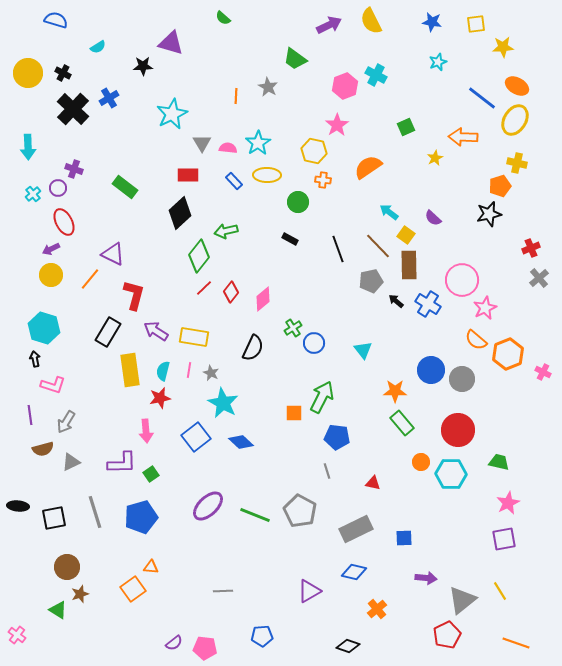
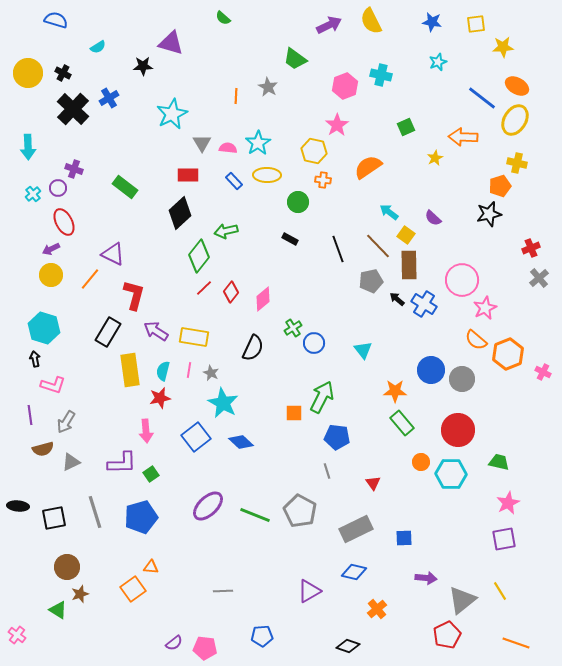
cyan cross at (376, 75): moved 5 px right; rotated 15 degrees counterclockwise
black arrow at (396, 301): moved 1 px right, 2 px up
blue cross at (428, 304): moved 4 px left
red triangle at (373, 483): rotated 42 degrees clockwise
